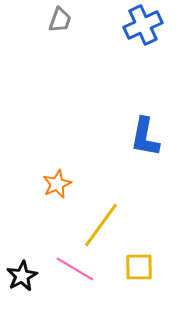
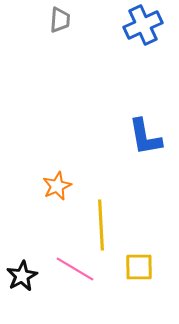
gray trapezoid: rotated 16 degrees counterclockwise
blue L-shape: rotated 21 degrees counterclockwise
orange star: moved 2 px down
yellow line: rotated 39 degrees counterclockwise
